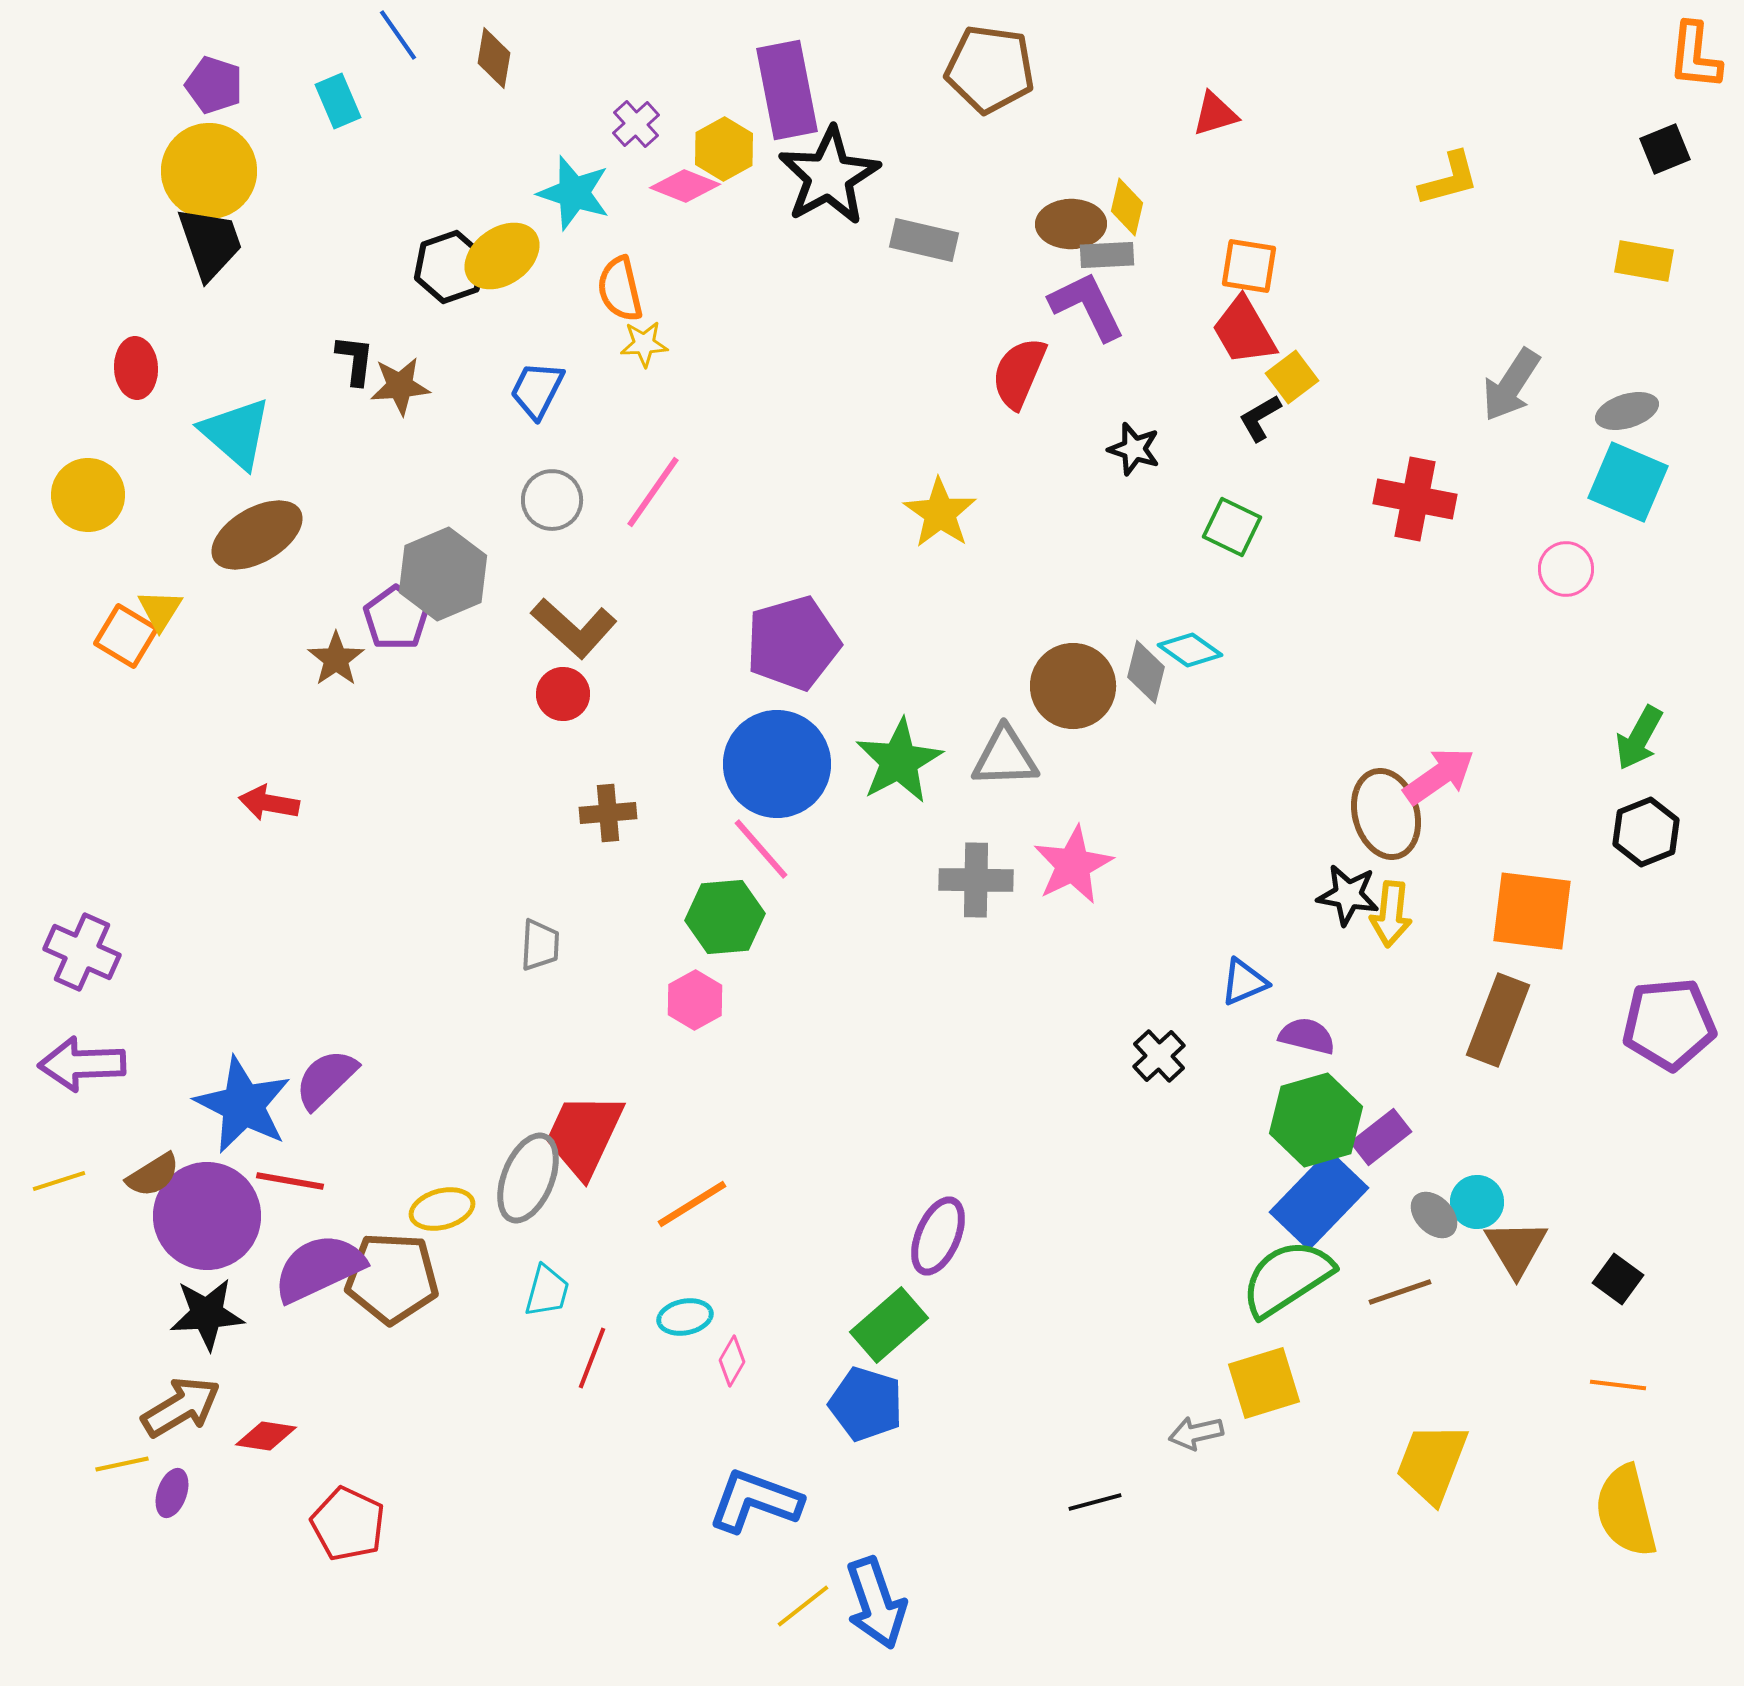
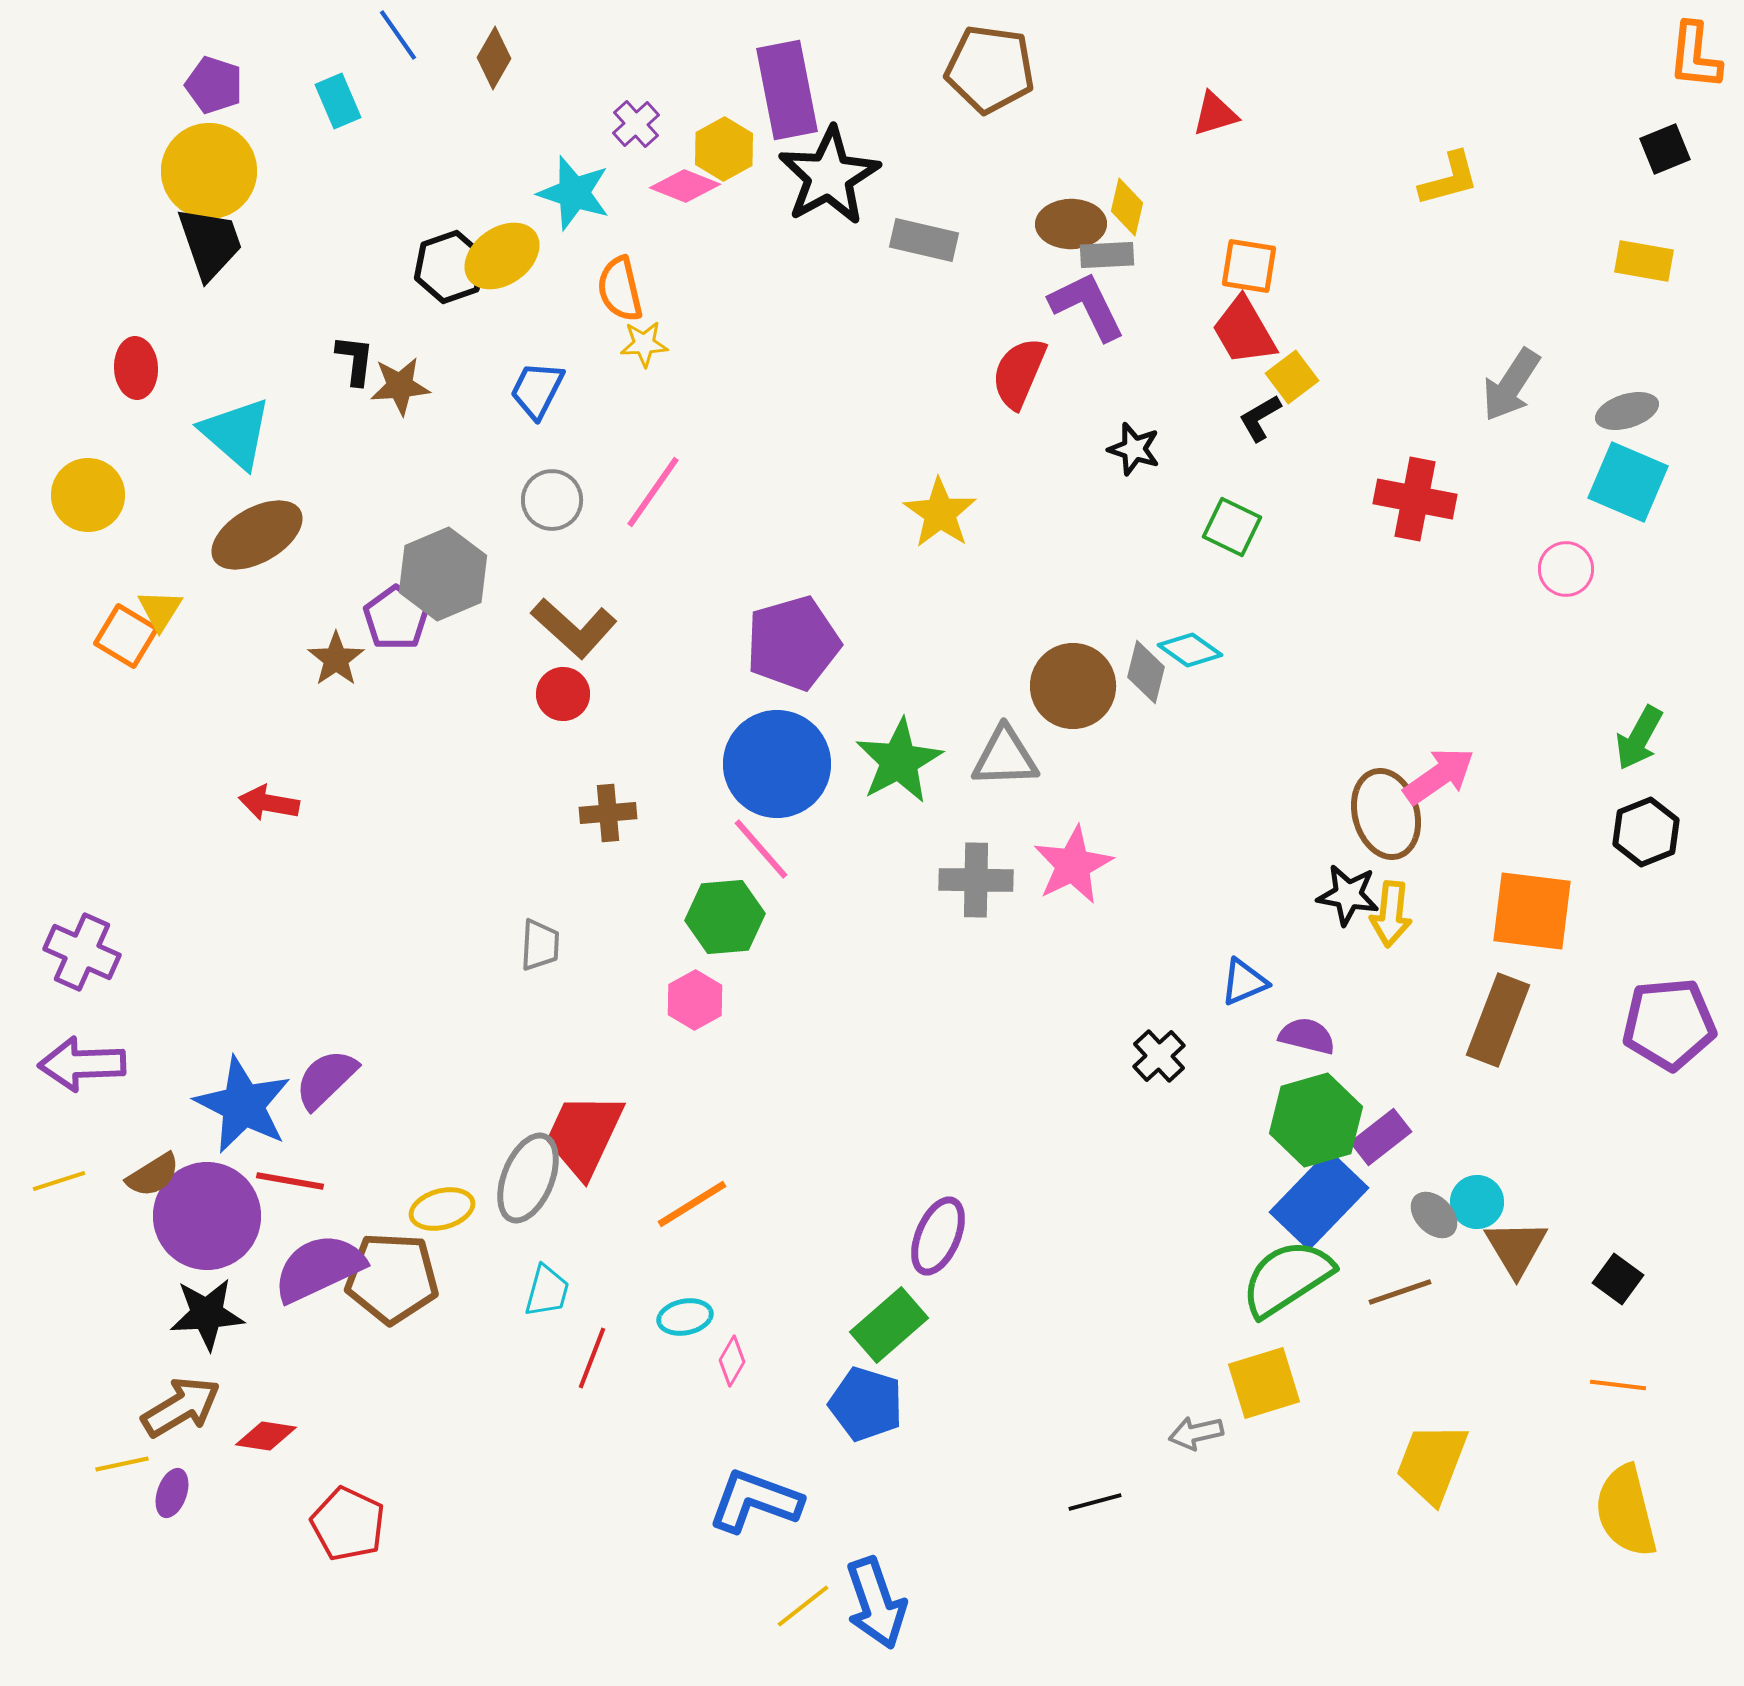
brown diamond at (494, 58): rotated 20 degrees clockwise
